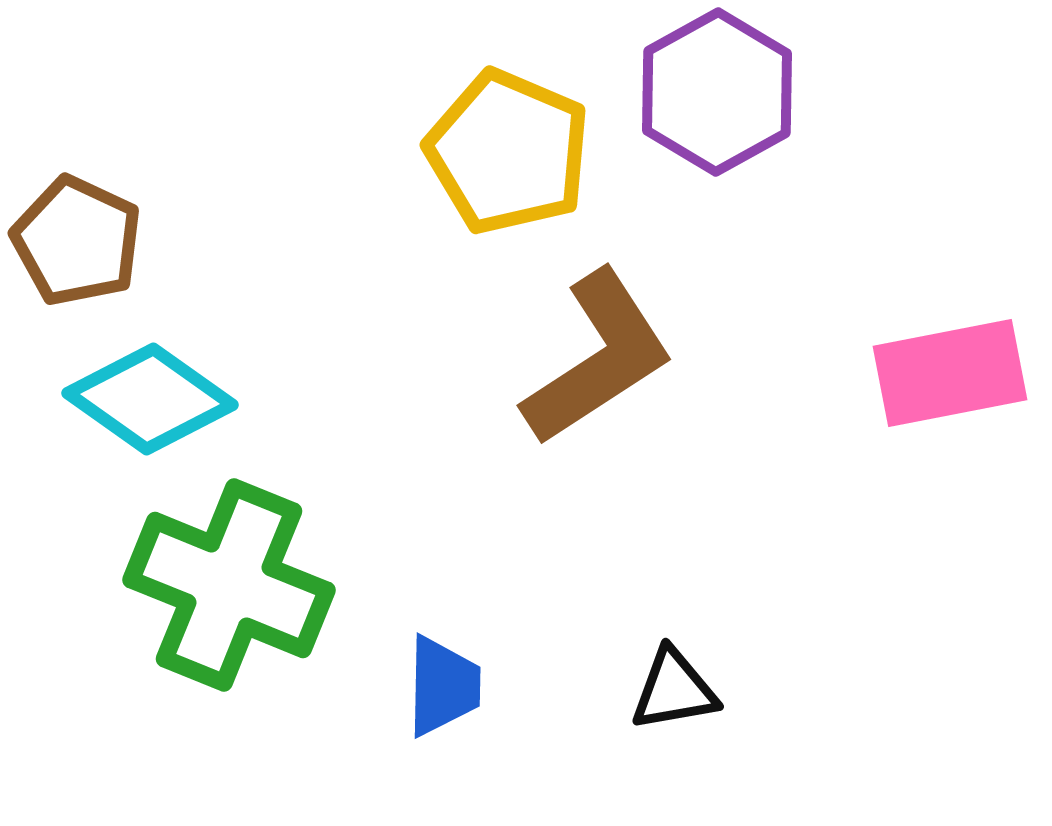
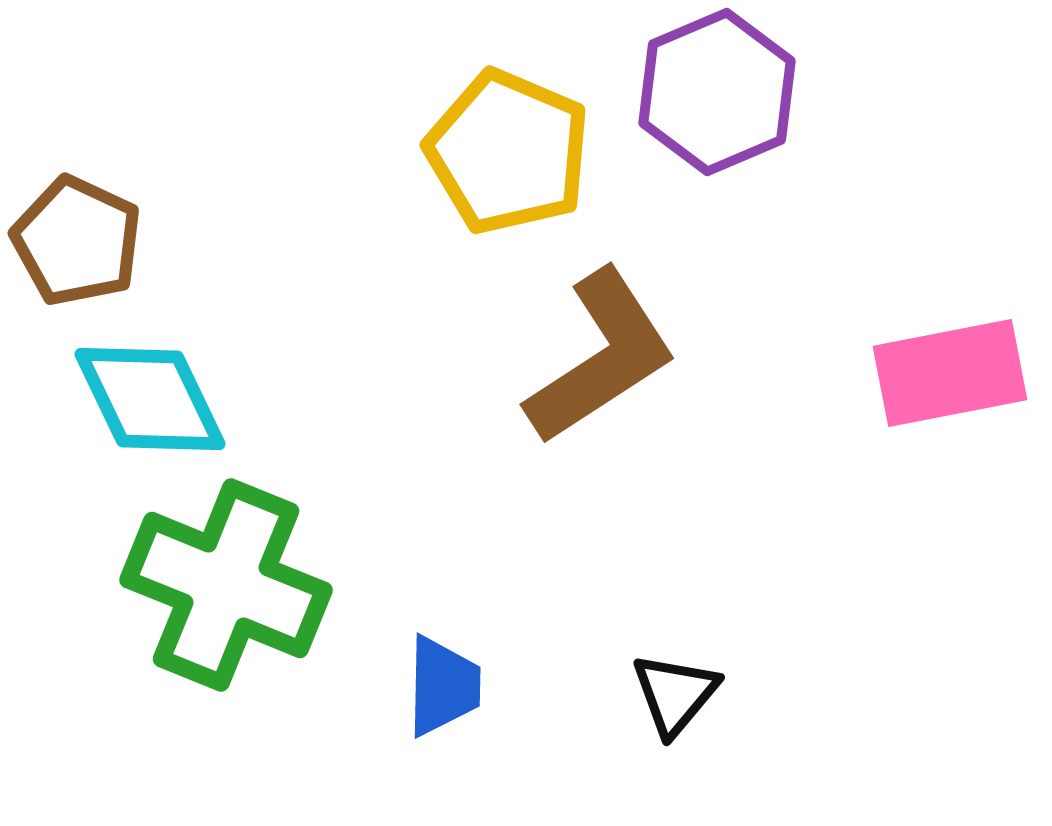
purple hexagon: rotated 6 degrees clockwise
brown L-shape: moved 3 px right, 1 px up
cyan diamond: rotated 29 degrees clockwise
green cross: moved 3 px left
black triangle: moved 1 px right, 4 px down; rotated 40 degrees counterclockwise
